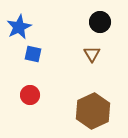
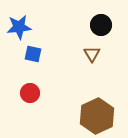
black circle: moved 1 px right, 3 px down
blue star: rotated 20 degrees clockwise
red circle: moved 2 px up
brown hexagon: moved 4 px right, 5 px down
